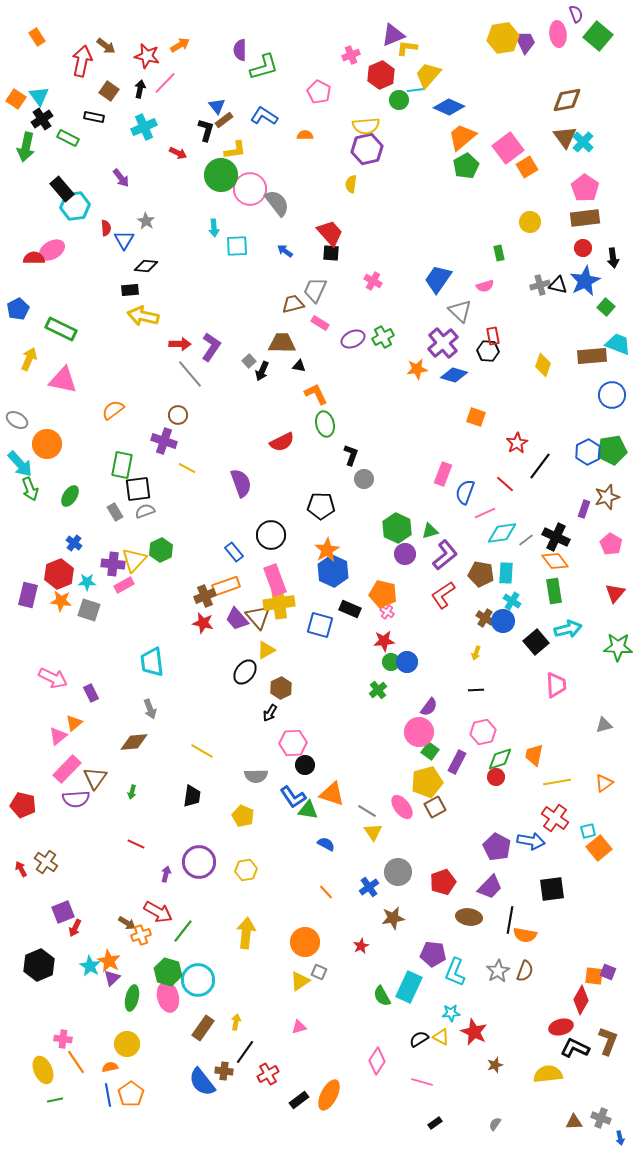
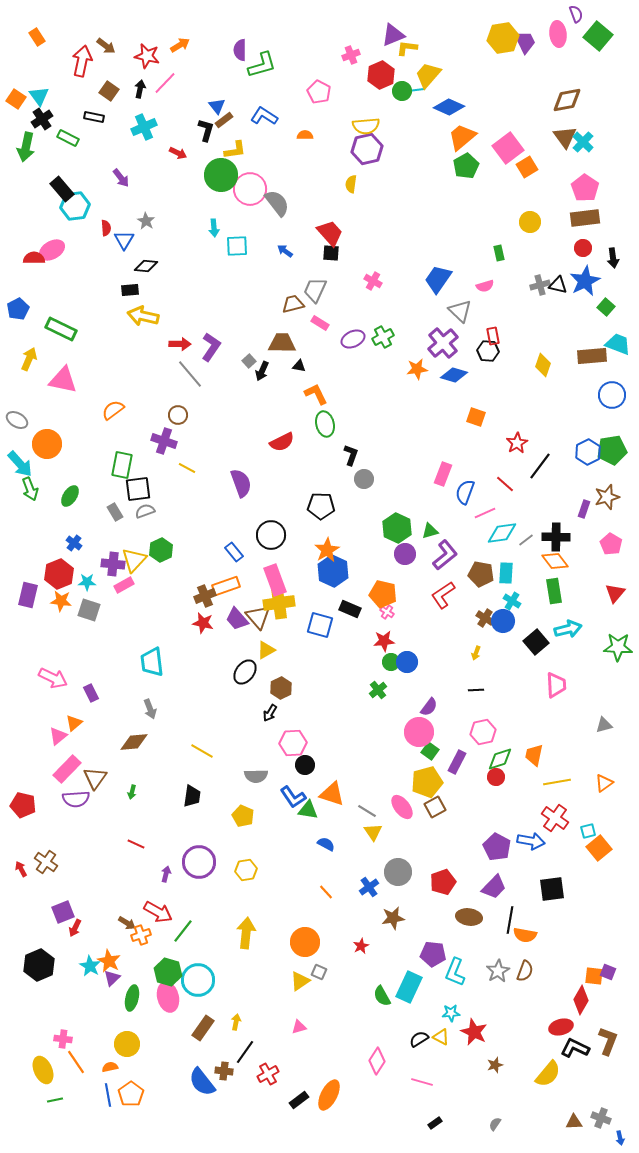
green L-shape at (264, 67): moved 2 px left, 2 px up
green circle at (399, 100): moved 3 px right, 9 px up
black cross at (556, 537): rotated 24 degrees counterclockwise
purple trapezoid at (490, 887): moved 4 px right
yellow semicircle at (548, 1074): rotated 136 degrees clockwise
